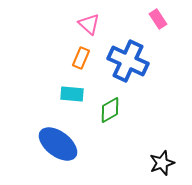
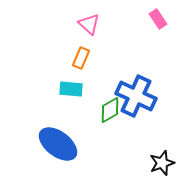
blue cross: moved 8 px right, 35 px down
cyan rectangle: moved 1 px left, 5 px up
